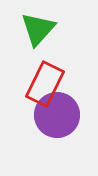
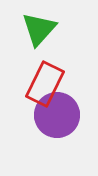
green triangle: moved 1 px right
